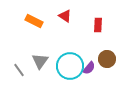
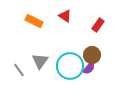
red rectangle: rotated 32 degrees clockwise
brown circle: moved 15 px left, 4 px up
